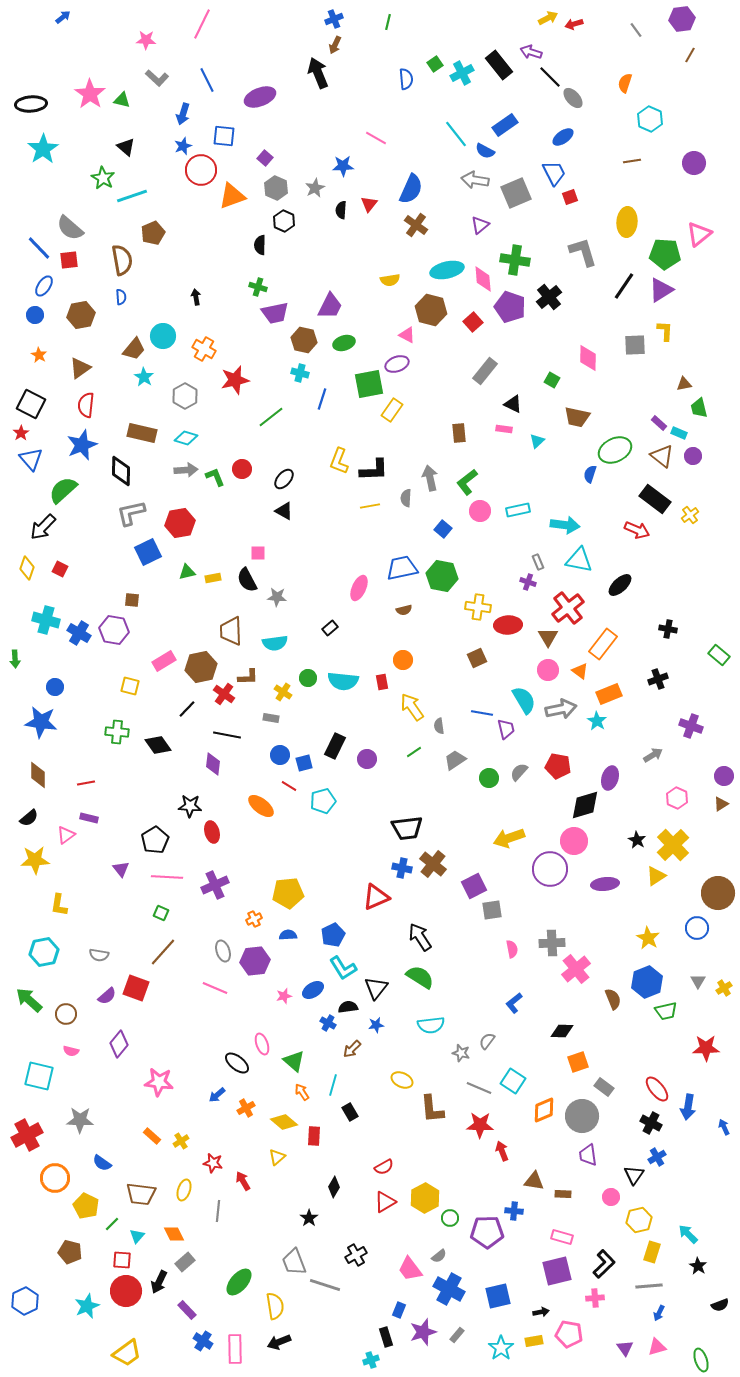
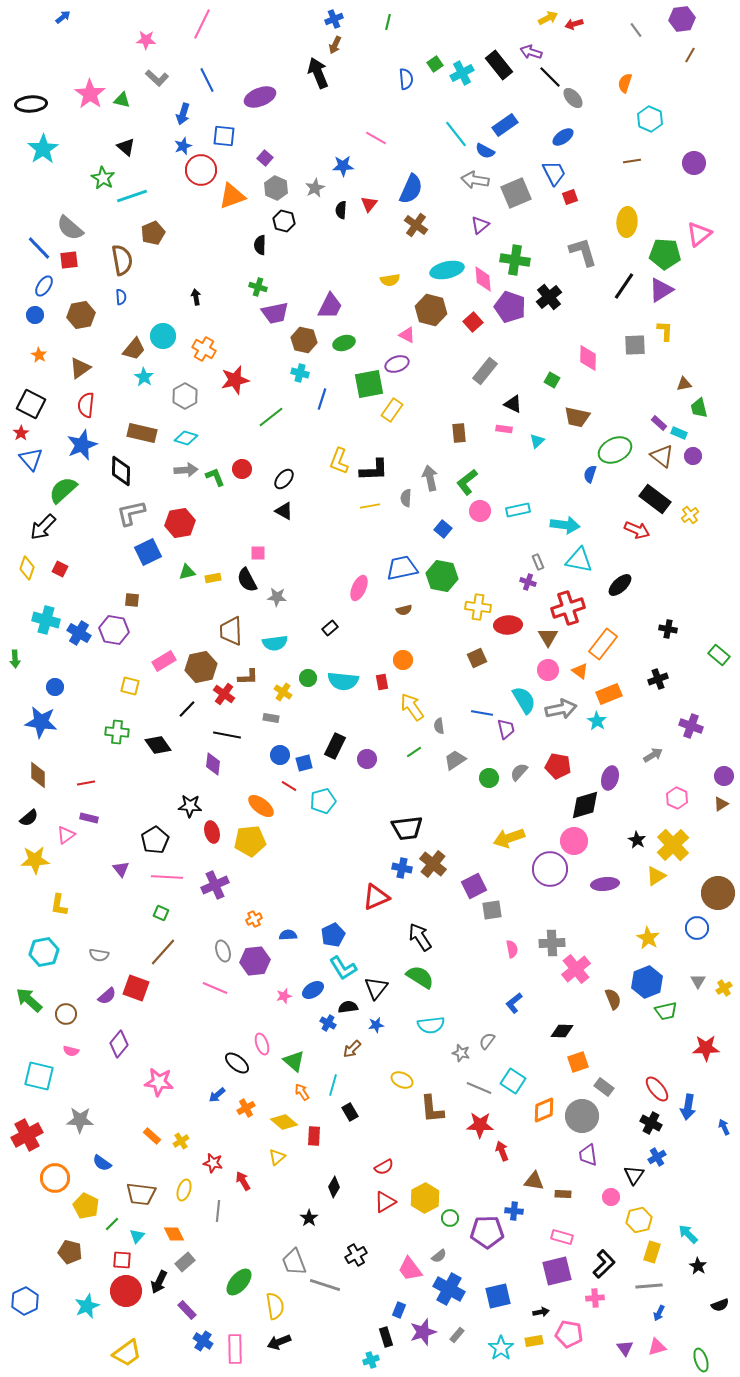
black hexagon at (284, 221): rotated 10 degrees counterclockwise
red cross at (568, 608): rotated 20 degrees clockwise
yellow pentagon at (288, 893): moved 38 px left, 52 px up
